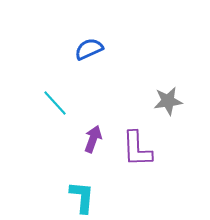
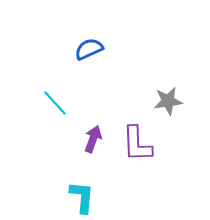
purple L-shape: moved 5 px up
